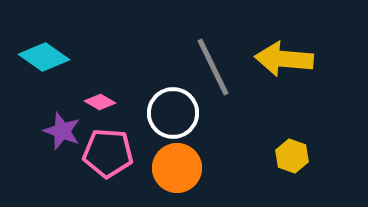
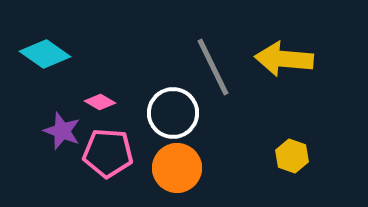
cyan diamond: moved 1 px right, 3 px up
